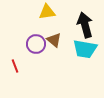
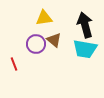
yellow triangle: moved 3 px left, 6 px down
red line: moved 1 px left, 2 px up
